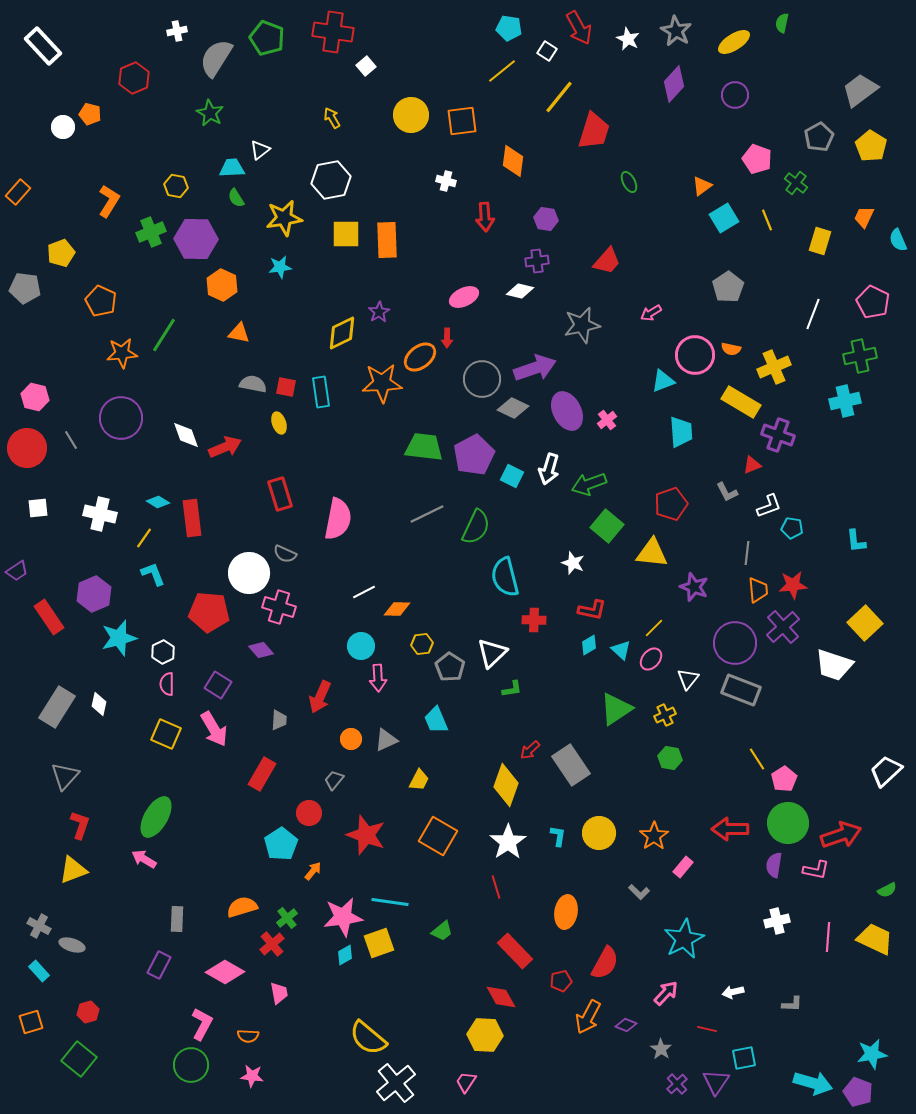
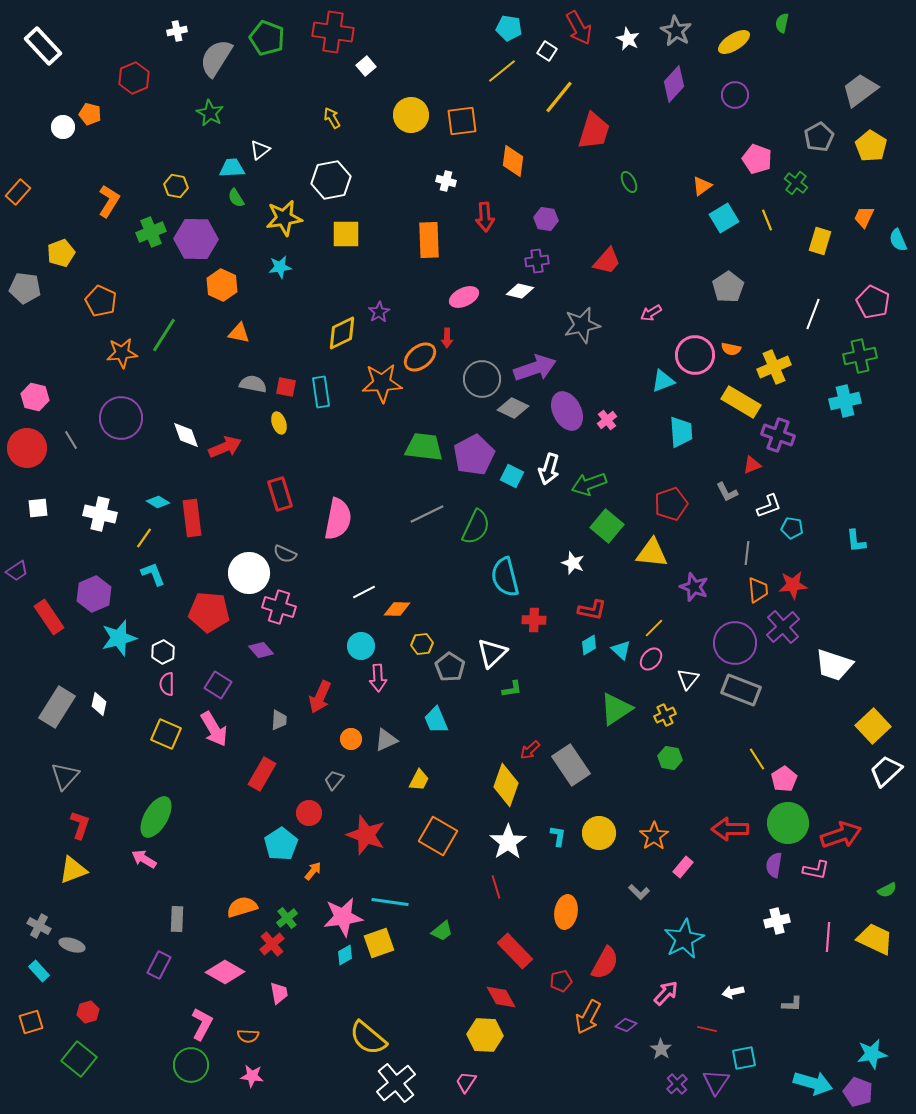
orange rectangle at (387, 240): moved 42 px right
yellow square at (865, 623): moved 8 px right, 103 px down
